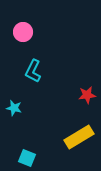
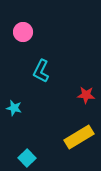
cyan L-shape: moved 8 px right
red star: moved 1 px left; rotated 12 degrees clockwise
cyan square: rotated 24 degrees clockwise
